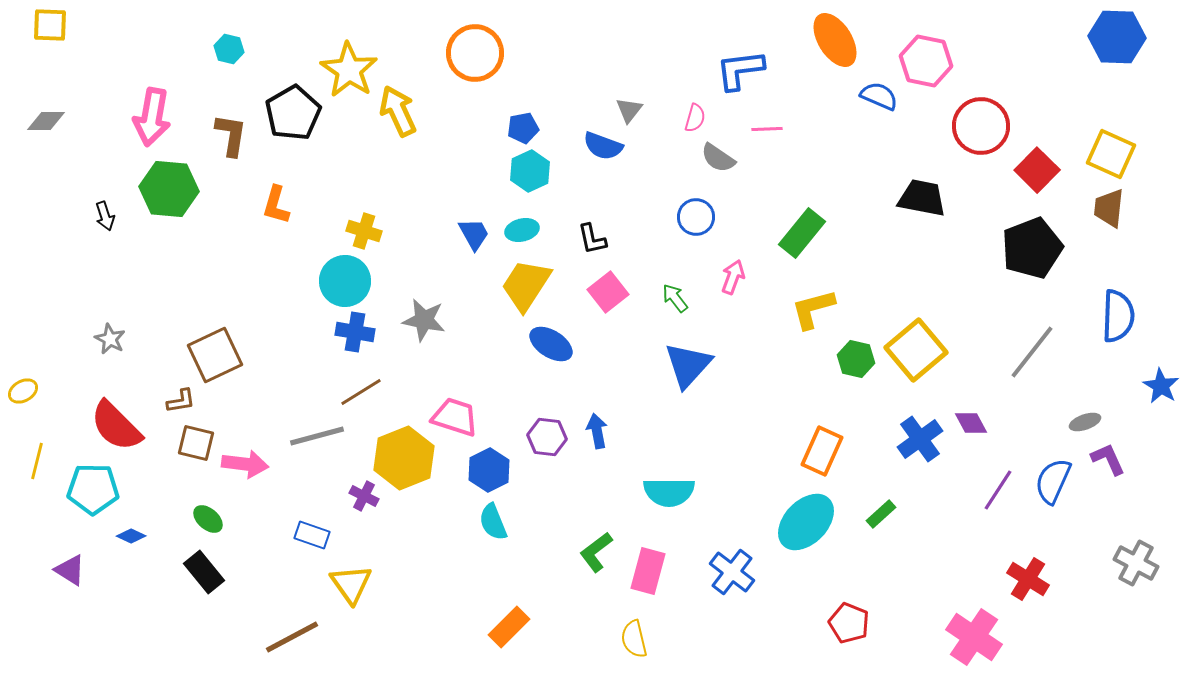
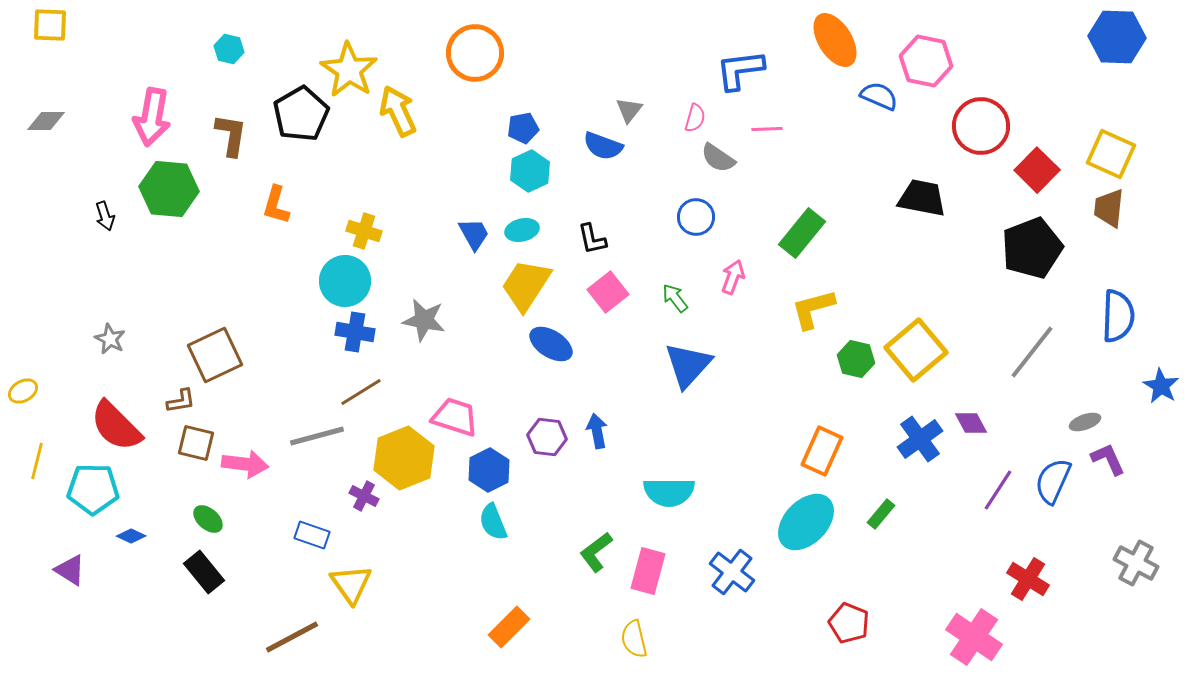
black pentagon at (293, 113): moved 8 px right, 1 px down
green rectangle at (881, 514): rotated 8 degrees counterclockwise
